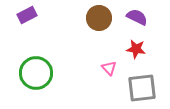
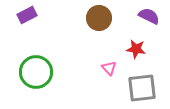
purple semicircle: moved 12 px right, 1 px up
green circle: moved 1 px up
